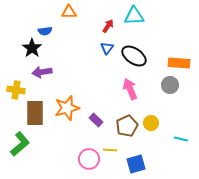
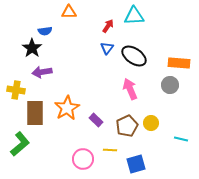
orange star: rotated 15 degrees counterclockwise
pink circle: moved 6 px left
